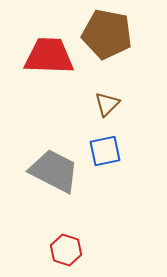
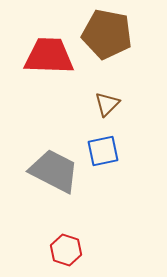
blue square: moved 2 px left
